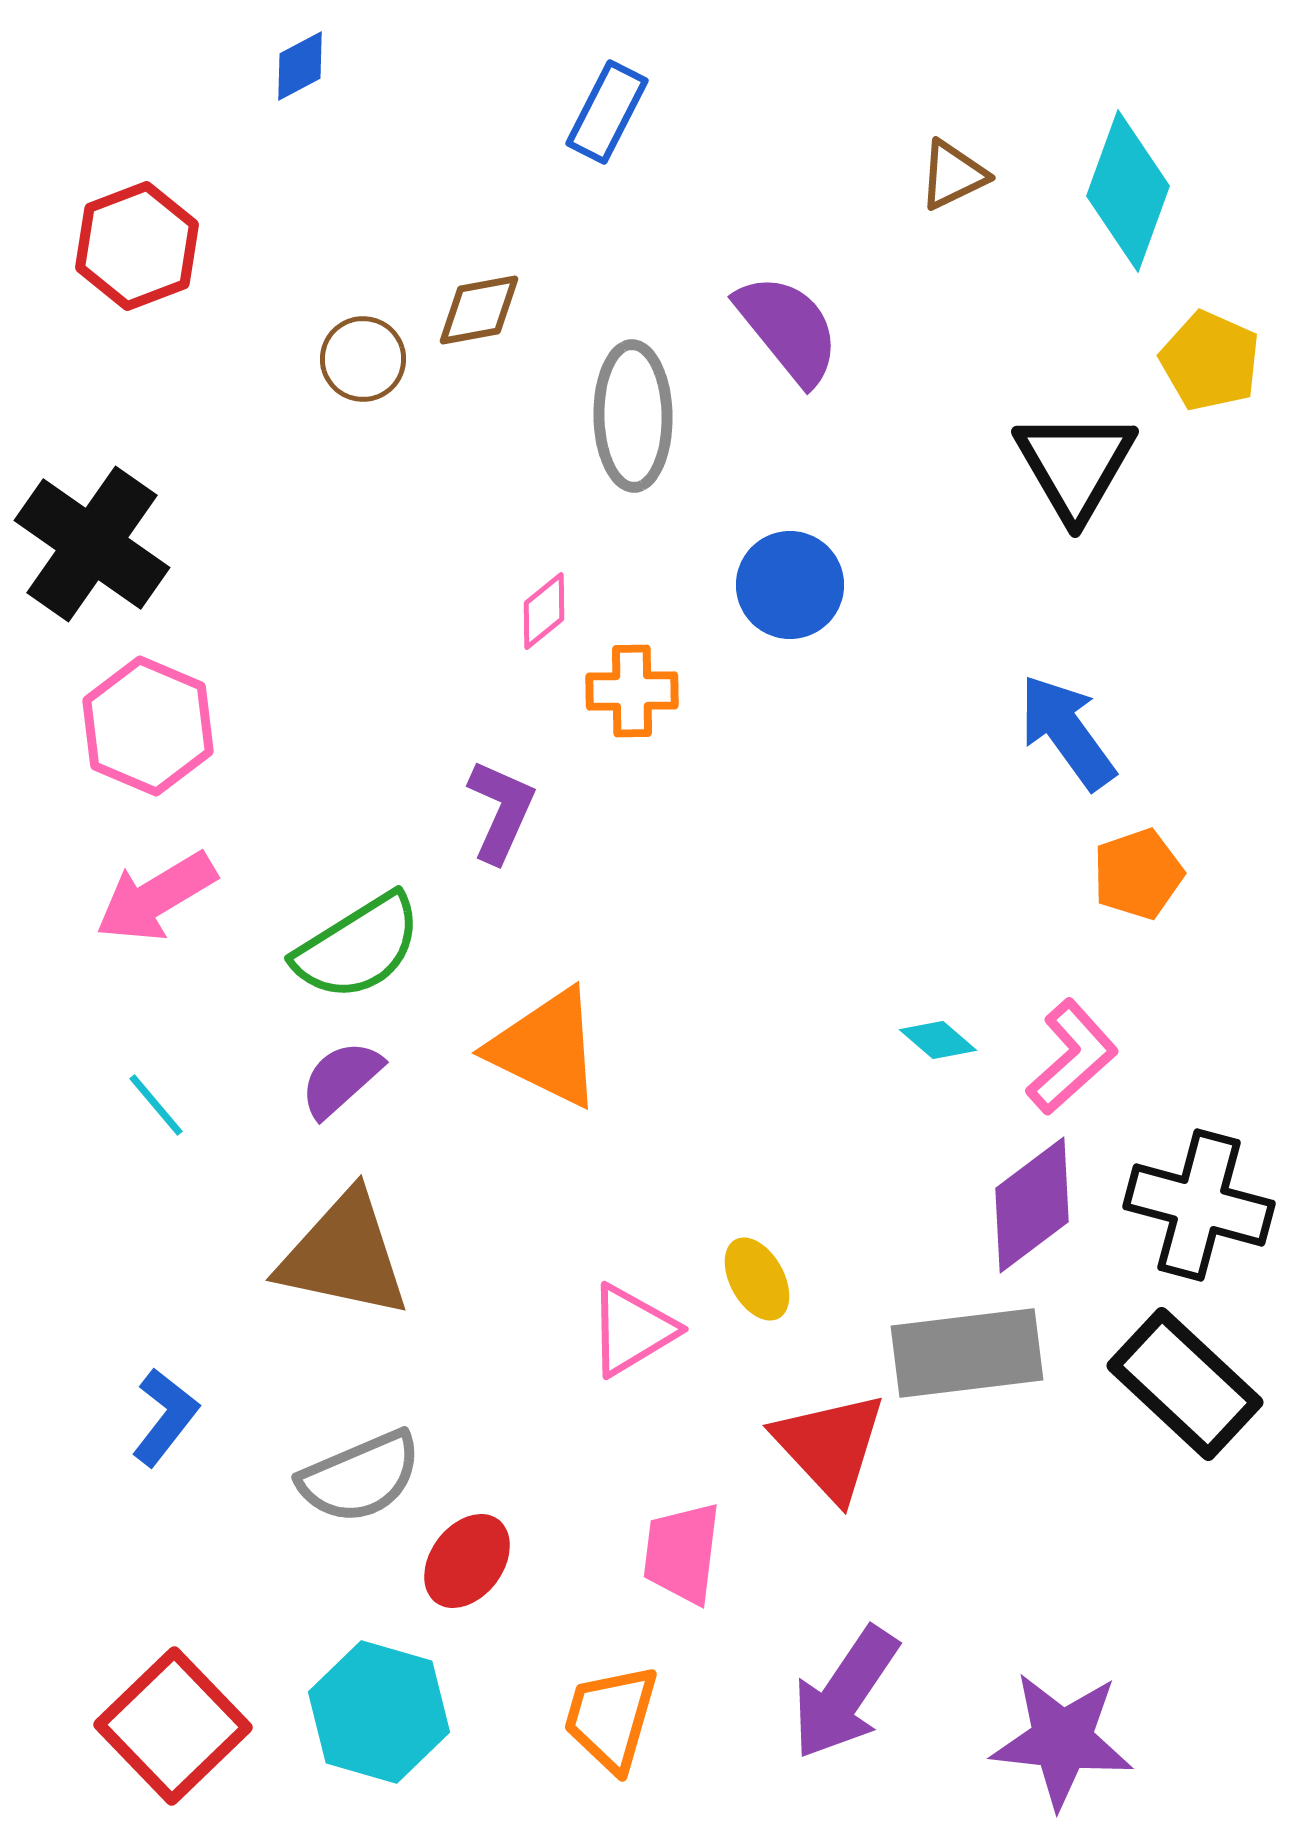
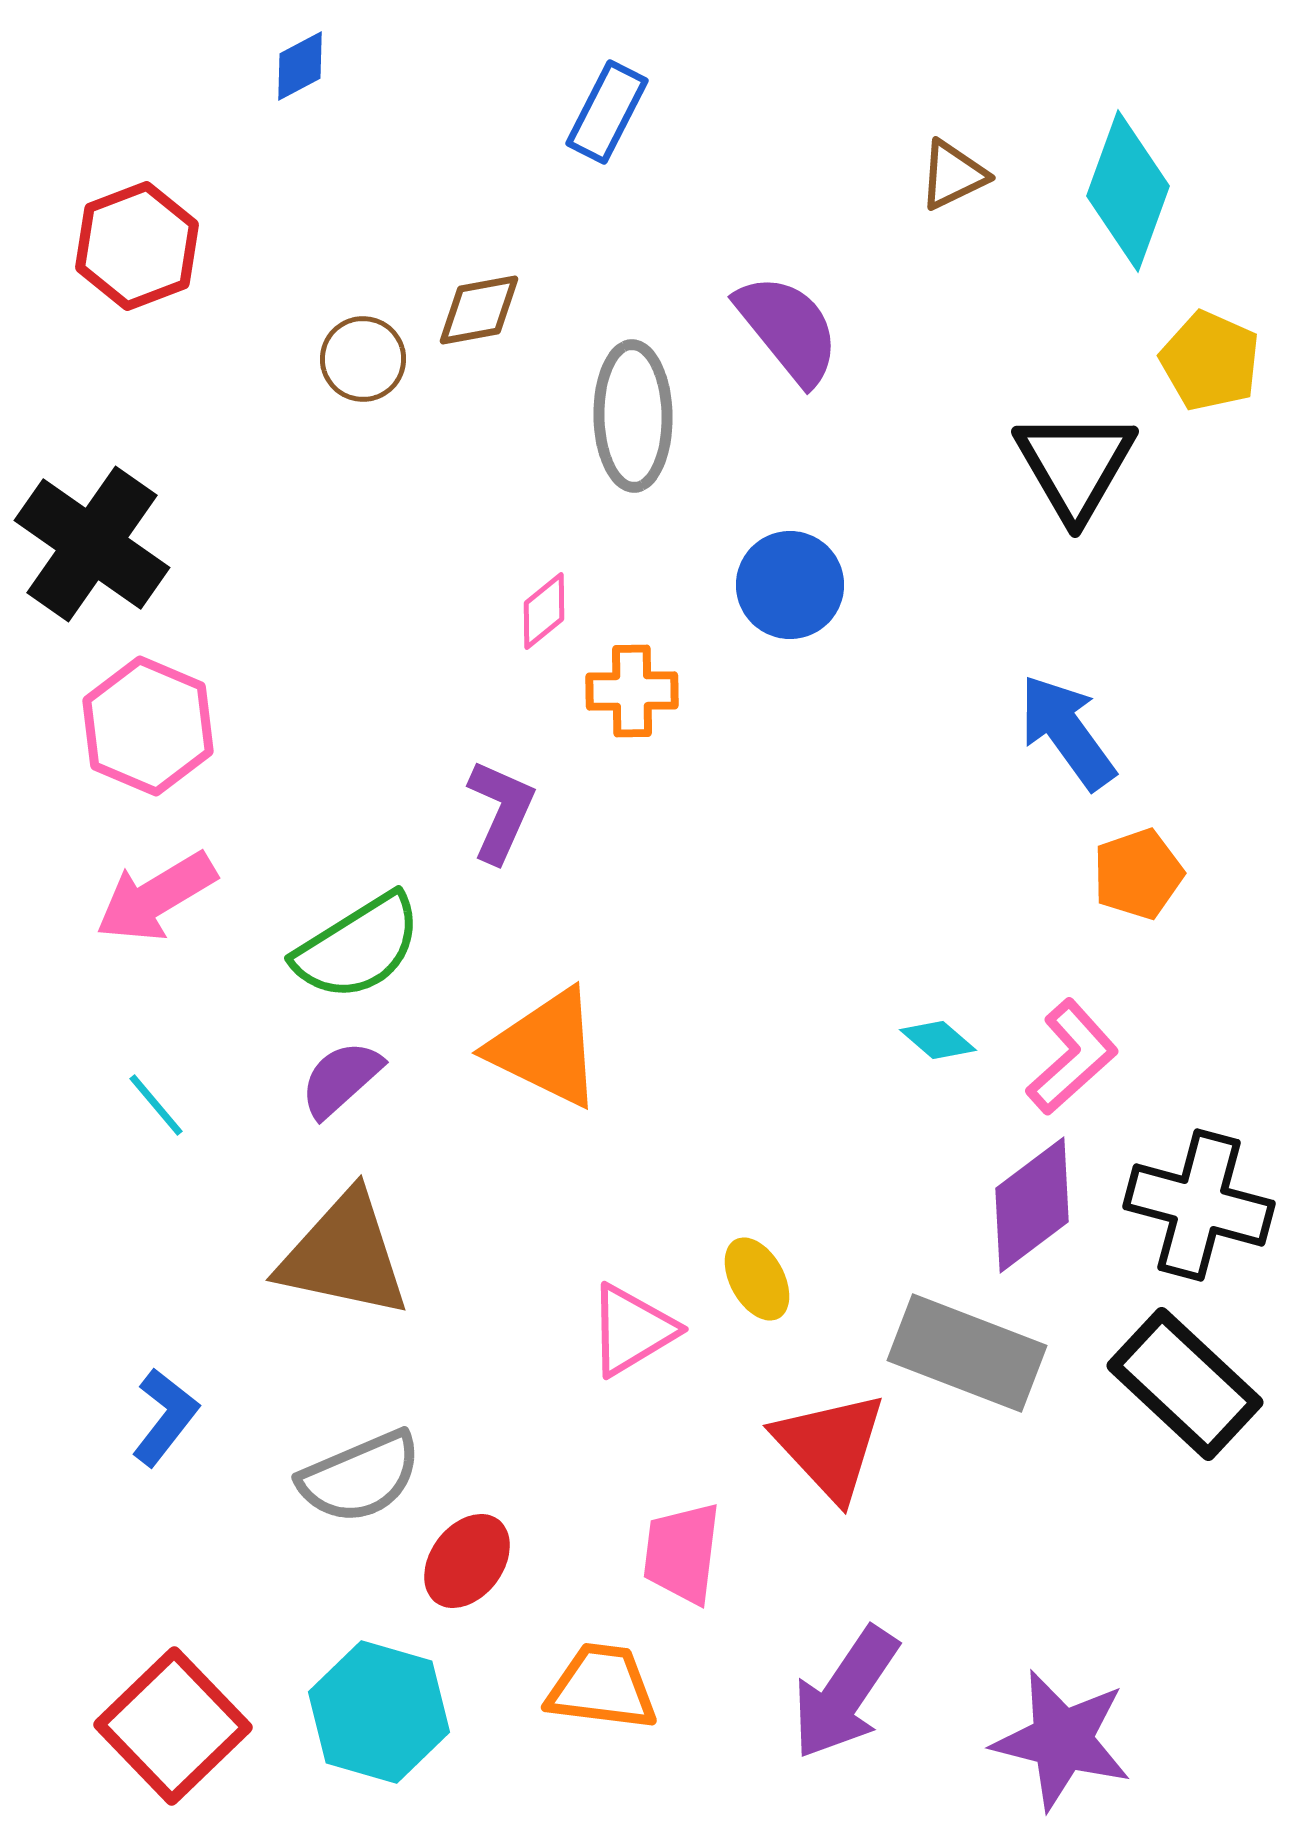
gray rectangle at (967, 1353): rotated 28 degrees clockwise
orange trapezoid at (611, 1718): moved 9 px left, 31 px up; rotated 81 degrees clockwise
purple star at (1062, 1740): rotated 8 degrees clockwise
